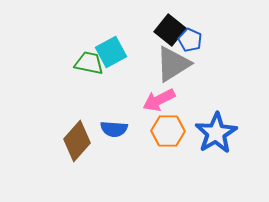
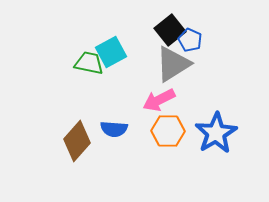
black square: rotated 12 degrees clockwise
